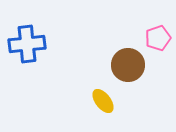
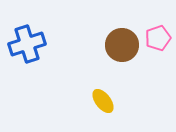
blue cross: rotated 12 degrees counterclockwise
brown circle: moved 6 px left, 20 px up
